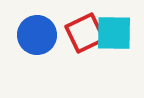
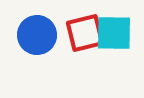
red square: rotated 12 degrees clockwise
